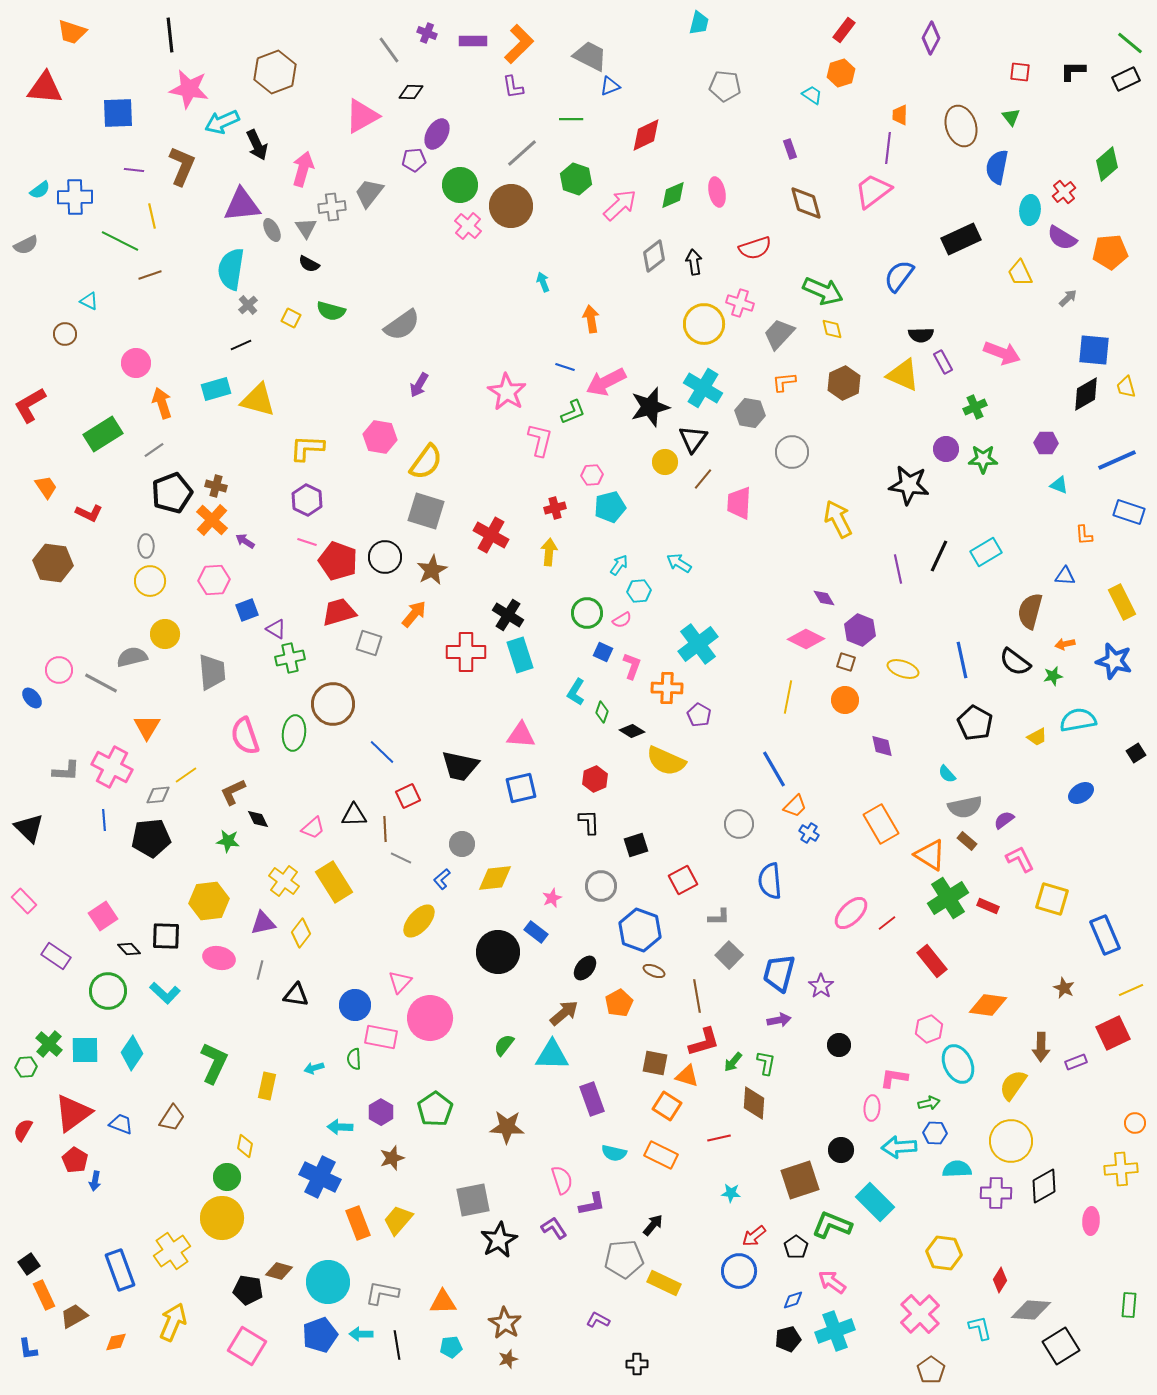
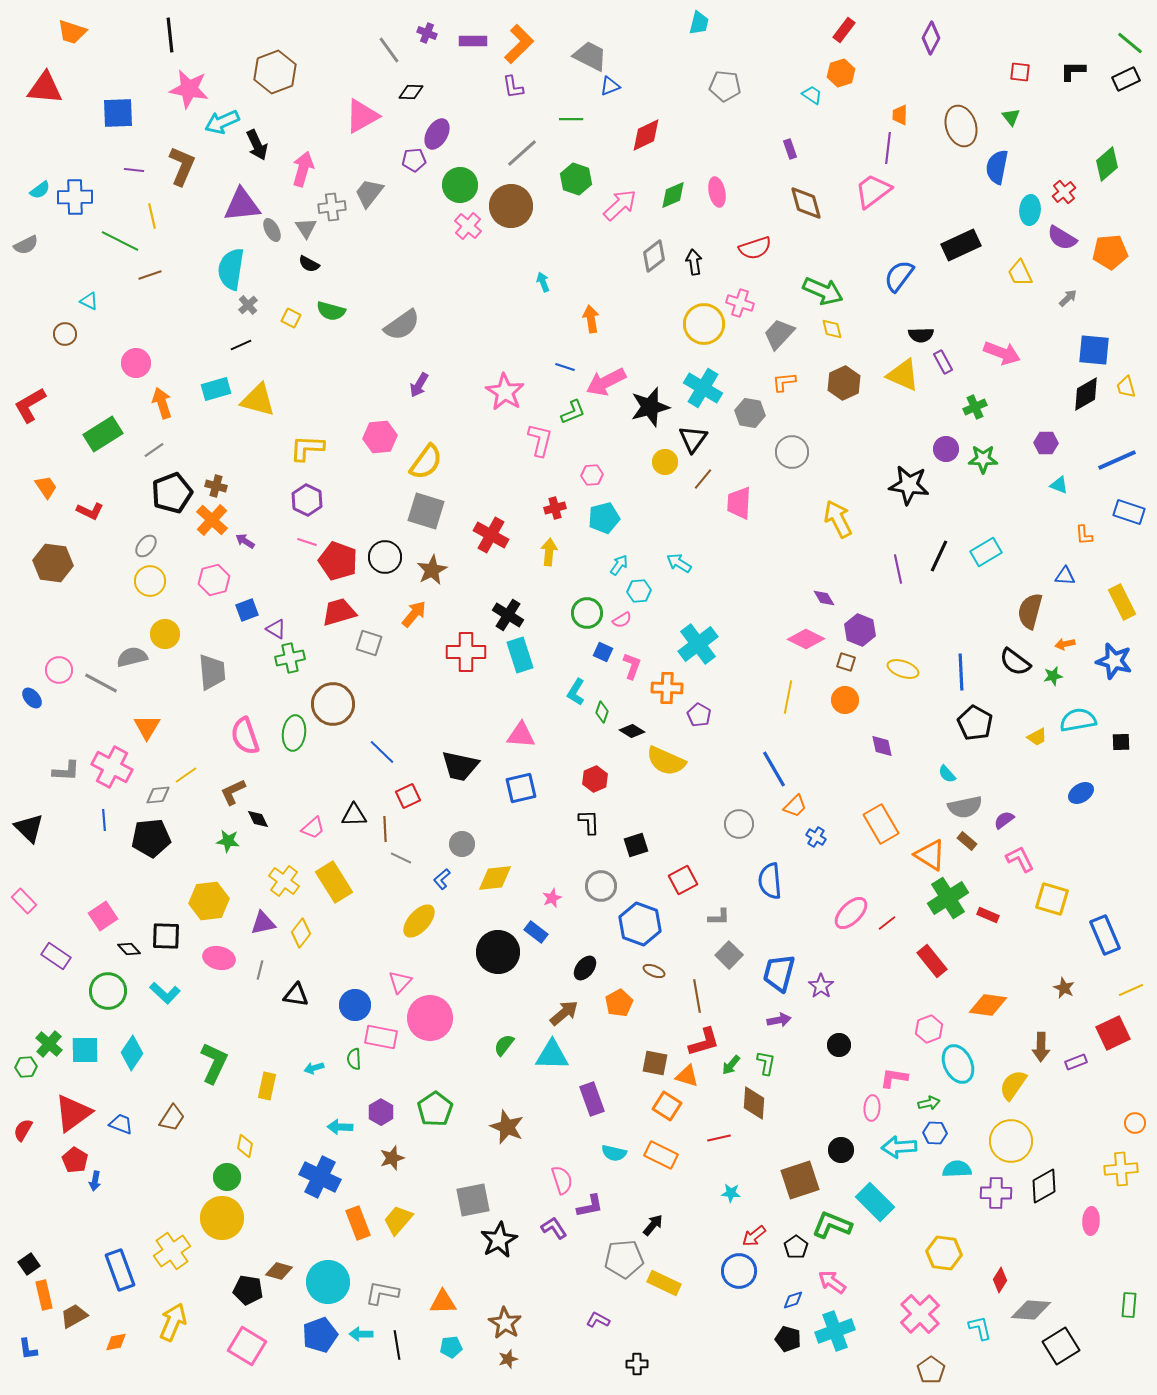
black rectangle at (961, 239): moved 6 px down
pink star at (507, 392): moved 2 px left
pink hexagon at (380, 437): rotated 16 degrees counterclockwise
cyan pentagon at (610, 507): moved 6 px left, 11 px down
red L-shape at (89, 513): moved 1 px right, 2 px up
gray ellipse at (146, 546): rotated 40 degrees clockwise
pink hexagon at (214, 580): rotated 12 degrees counterclockwise
blue line at (962, 660): moved 1 px left, 12 px down; rotated 9 degrees clockwise
black square at (1136, 753): moved 15 px left, 11 px up; rotated 30 degrees clockwise
blue cross at (809, 833): moved 7 px right, 4 px down
red rectangle at (988, 906): moved 9 px down
blue hexagon at (640, 930): moved 6 px up
green arrow at (733, 1062): moved 2 px left, 3 px down
brown star at (507, 1127): rotated 20 degrees clockwise
purple L-shape at (592, 1204): moved 2 px left, 2 px down
orange rectangle at (44, 1295): rotated 12 degrees clockwise
black pentagon at (788, 1339): rotated 30 degrees clockwise
